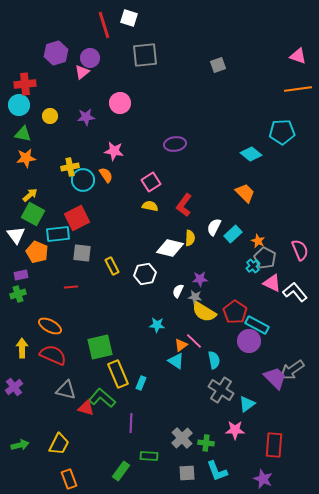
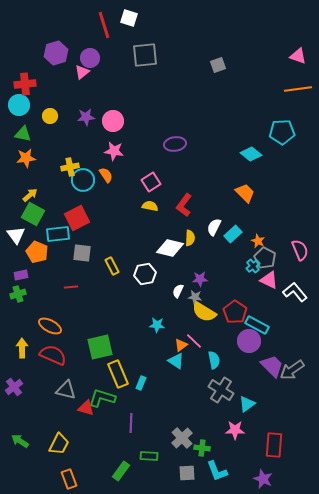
pink circle at (120, 103): moved 7 px left, 18 px down
pink triangle at (272, 283): moved 3 px left, 3 px up
purple trapezoid at (275, 378): moved 3 px left, 12 px up
green L-shape at (102, 398): rotated 24 degrees counterclockwise
green cross at (206, 443): moved 4 px left, 5 px down
green arrow at (20, 445): moved 4 px up; rotated 132 degrees counterclockwise
